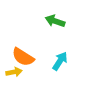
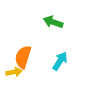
green arrow: moved 2 px left, 1 px down
orange semicircle: rotated 75 degrees clockwise
